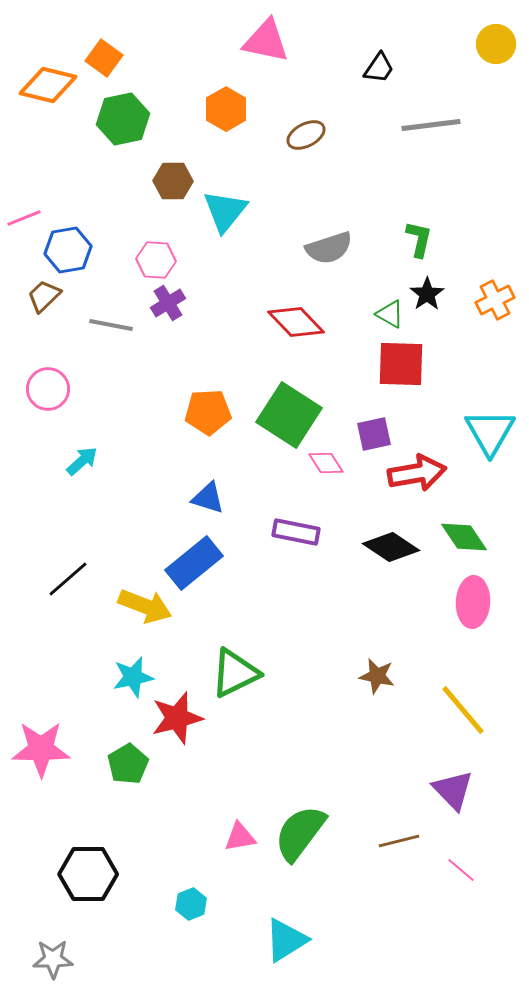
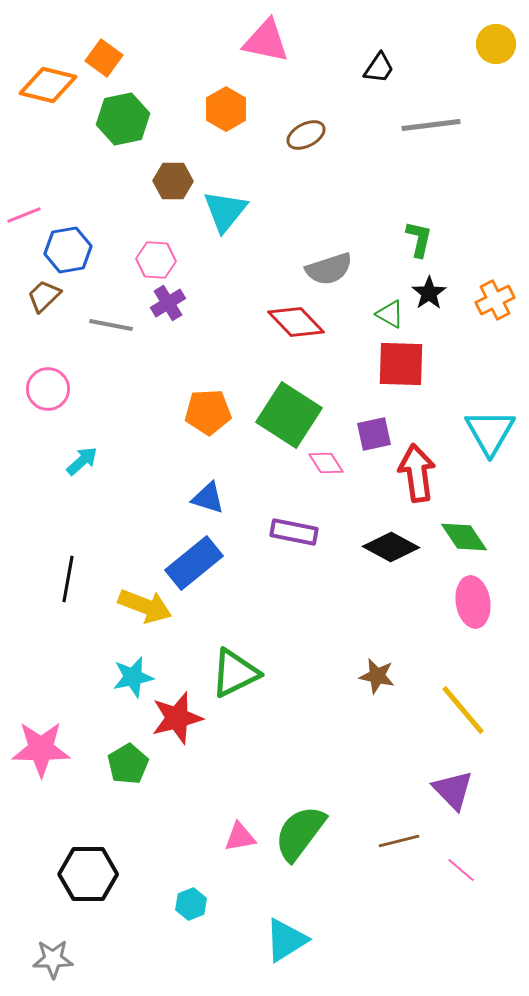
pink line at (24, 218): moved 3 px up
gray semicircle at (329, 248): moved 21 px down
black star at (427, 294): moved 2 px right, 1 px up
red arrow at (417, 473): rotated 88 degrees counterclockwise
purple rectangle at (296, 532): moved 2 px left
black diamond at (391, 547): rotated 6 degrees counterclockwise
black line at (68, 579): rotated 39 degrees counterclockwise
pink ellipse at (473, 602): rotated 12 degrees counterclockwise
